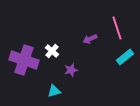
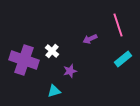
pink line: moved 1 px right, 3 px up
cyan rectangle: moved 2 px left, 2 px down
purple star: moved 1 px left, 1 px down
